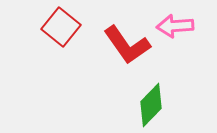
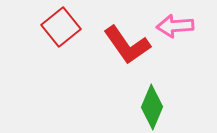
red square: rotated 12 degrees clockwise
green diamond: moved 1 px right, 2 px down; rotated 21 degrees counterclockwise
